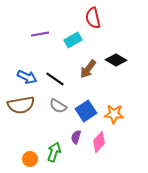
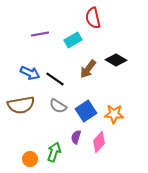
blue arrow: moved 3 px right, 4 px up
